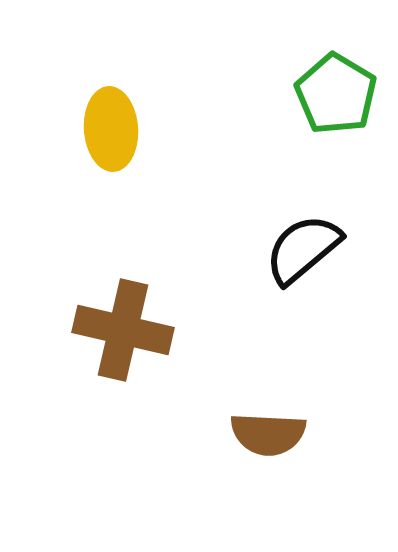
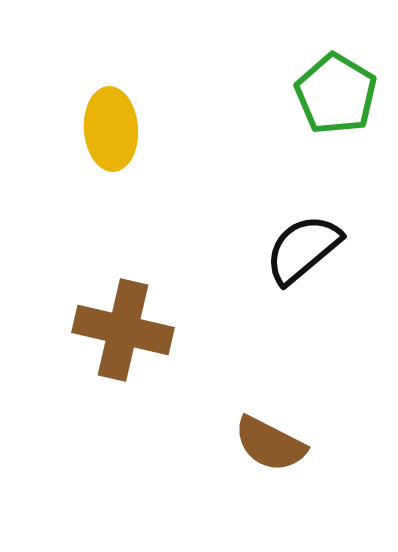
brown semicircle: moved 2 px right, 10 px down; rotated 24 degrees clockwise
